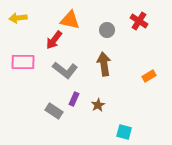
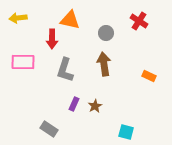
gray circle: moved 1 px left, 3 px down
red arrow: moved 2 px left, 1 px up; rotated 36 degrees counterclockwise
gray L-shape: rotated 70 degrees clockwise
orange rectangle: rotated 56 degrees clockwise
purple rectangle: moved 5 px down
brown star: moved 3 px left, 1 px down
gray rectangle: moved 5 px left, 18 px down
cyan square: moved 2 px right
